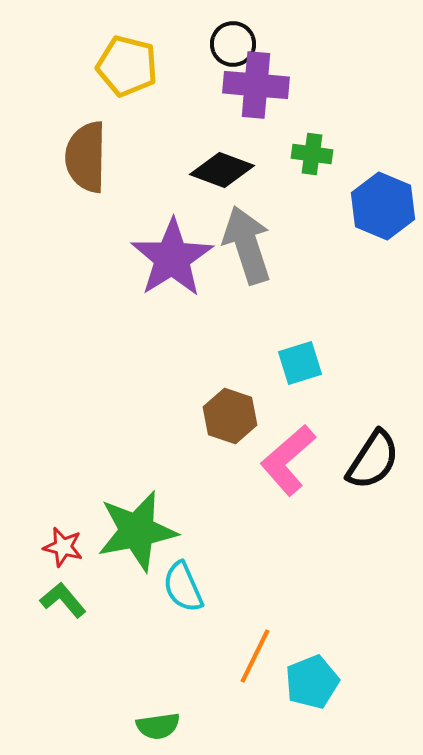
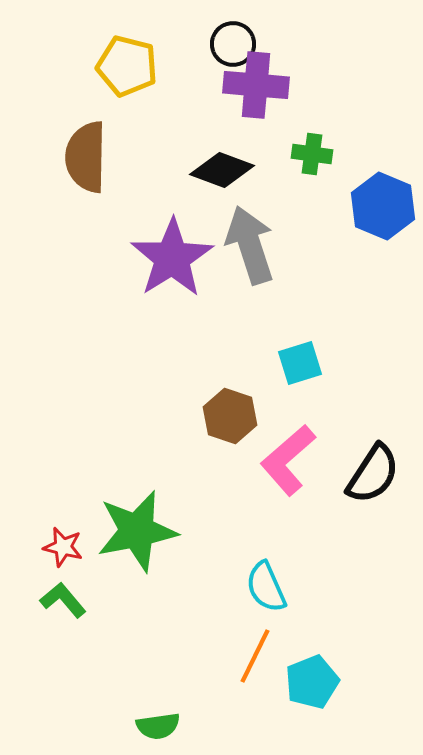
gray arrow: moved 3 px right
black semicircle: moved 14 px down
cyan semicircle: moved 83 px right
